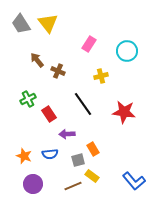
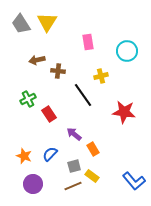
yellow triangle: moved 1 px left, 1 px up; rotated 10 degrees clockwise
pink rectangle: moved 1 px left, 2 px up; rotated 42 degrees counterclockwise
brown arrow: rotated 63 degrees counterclockwise
brown cross: rotated 16 degrees counterclockwise
black line: moved 9 px up
purple arrow: moved 7 px right; rotated 42 degrees clockwise
blue semicircle: rotated 140 degrees clockwise
gray square: moved 4 px left, 6 px down
